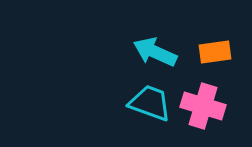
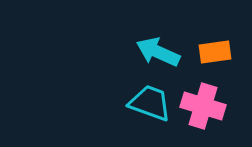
cyan arrow: moved 3 px right
